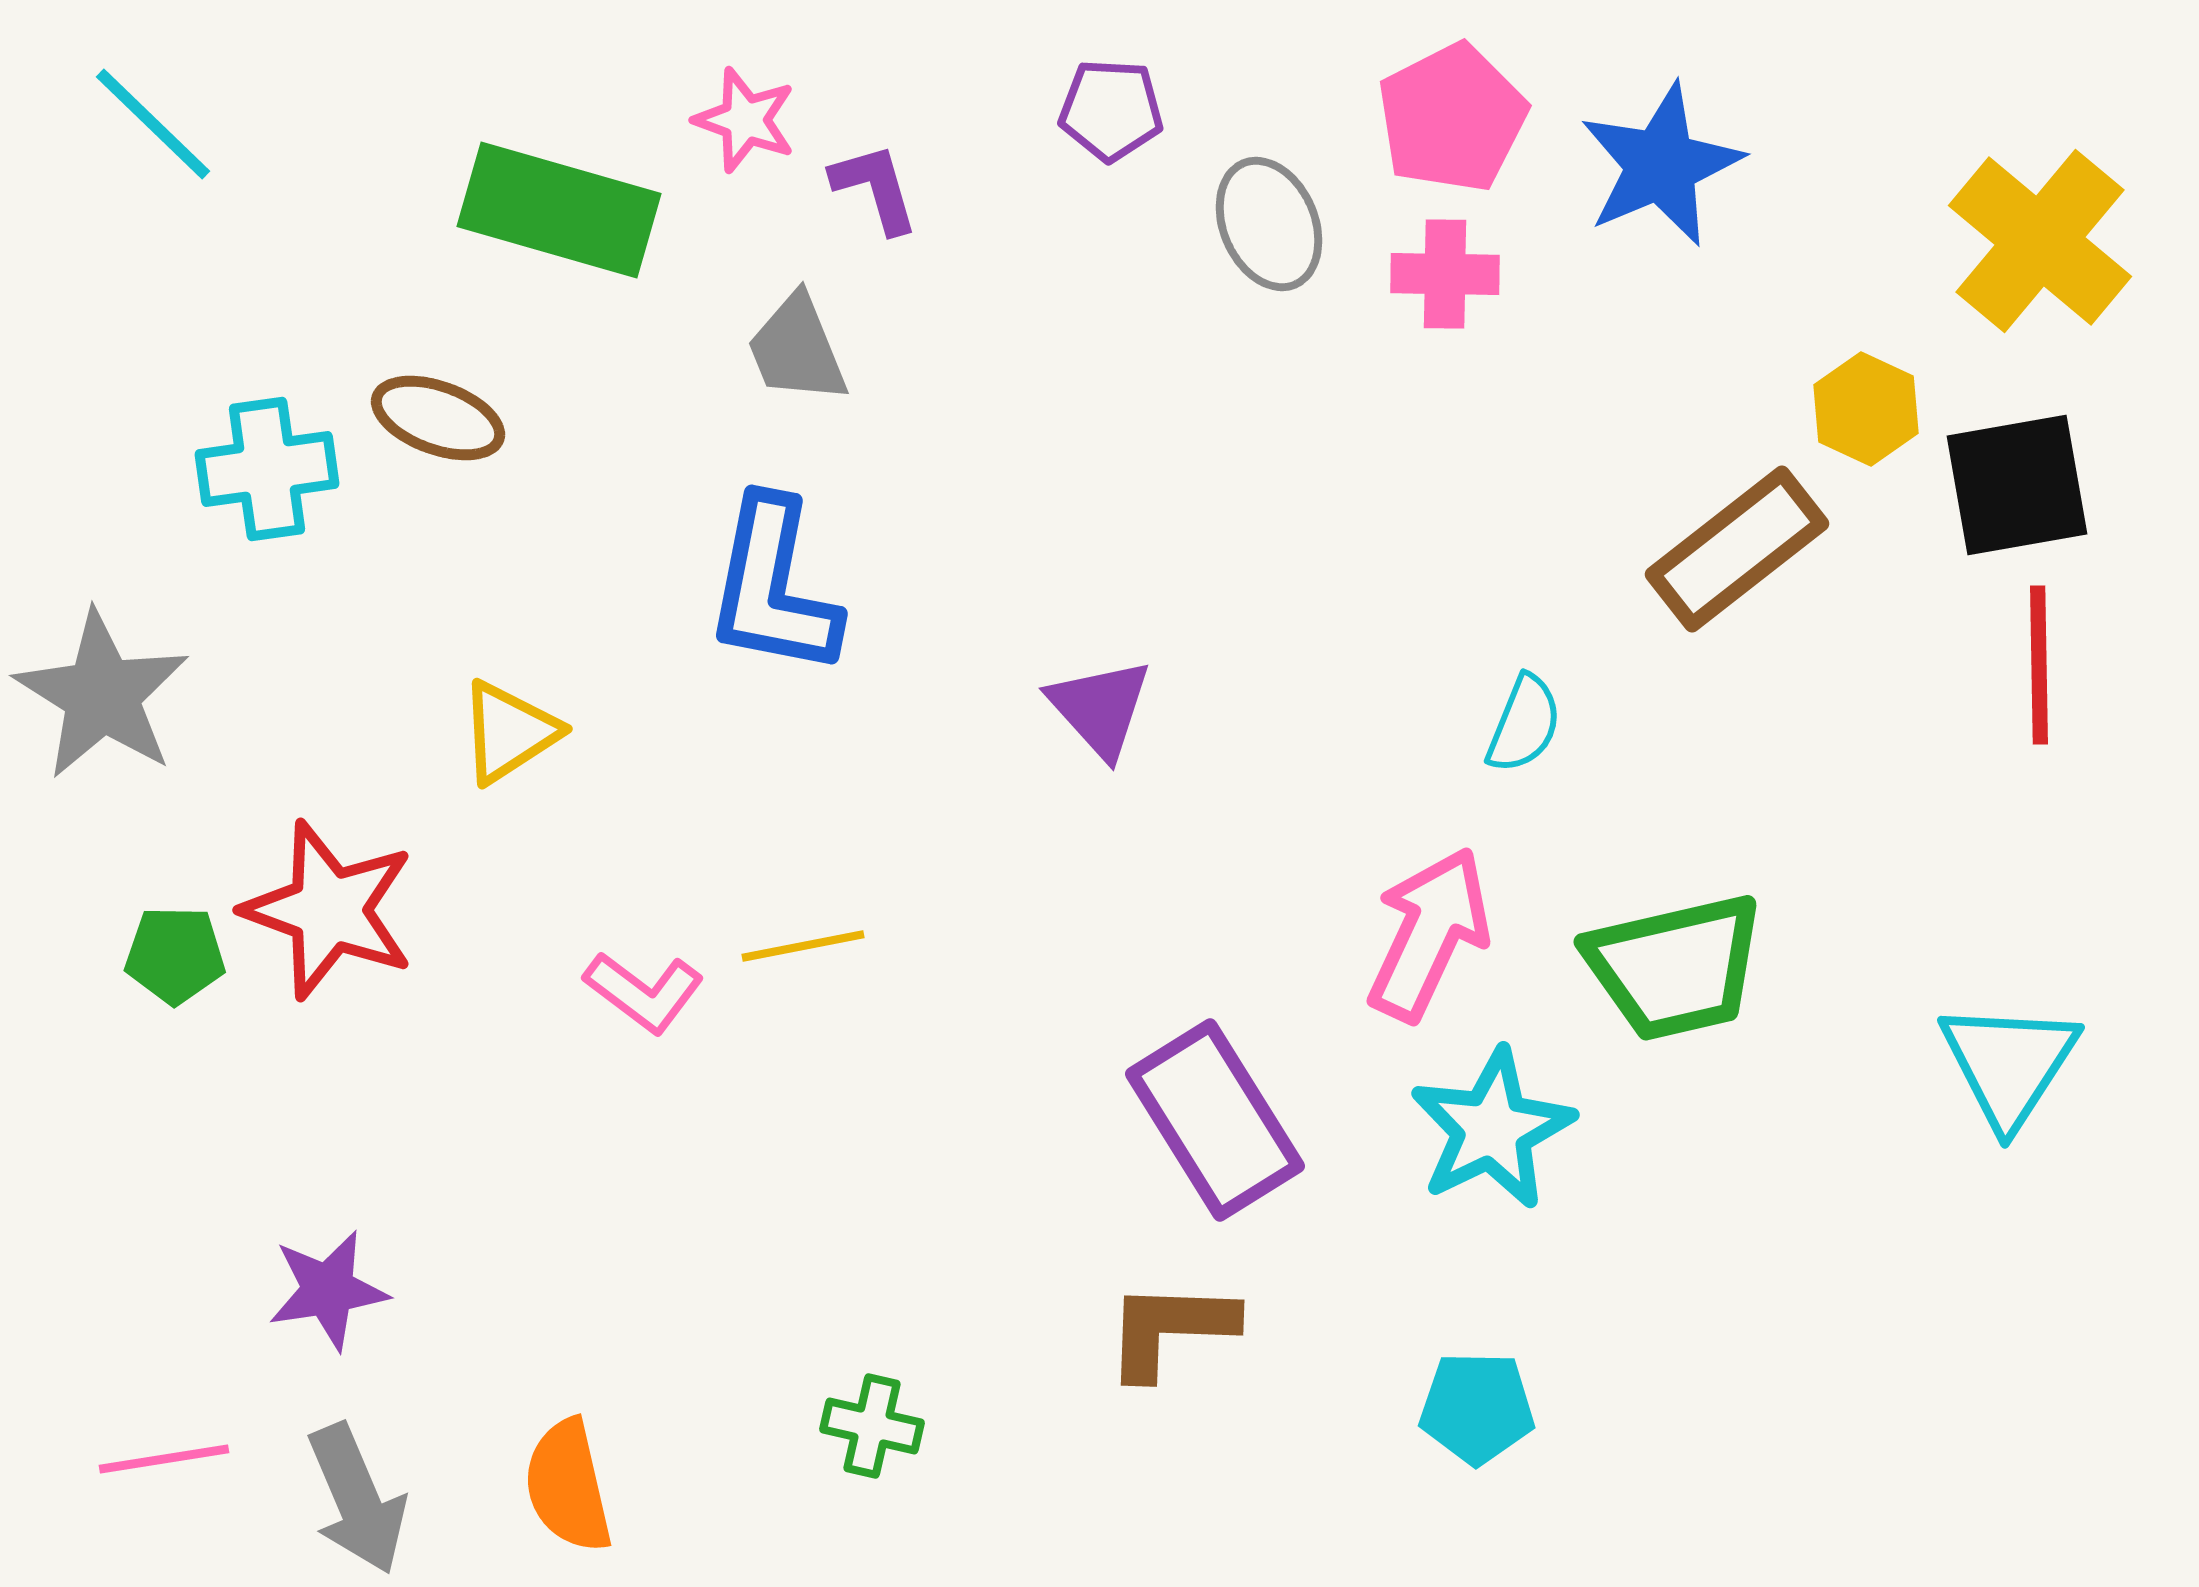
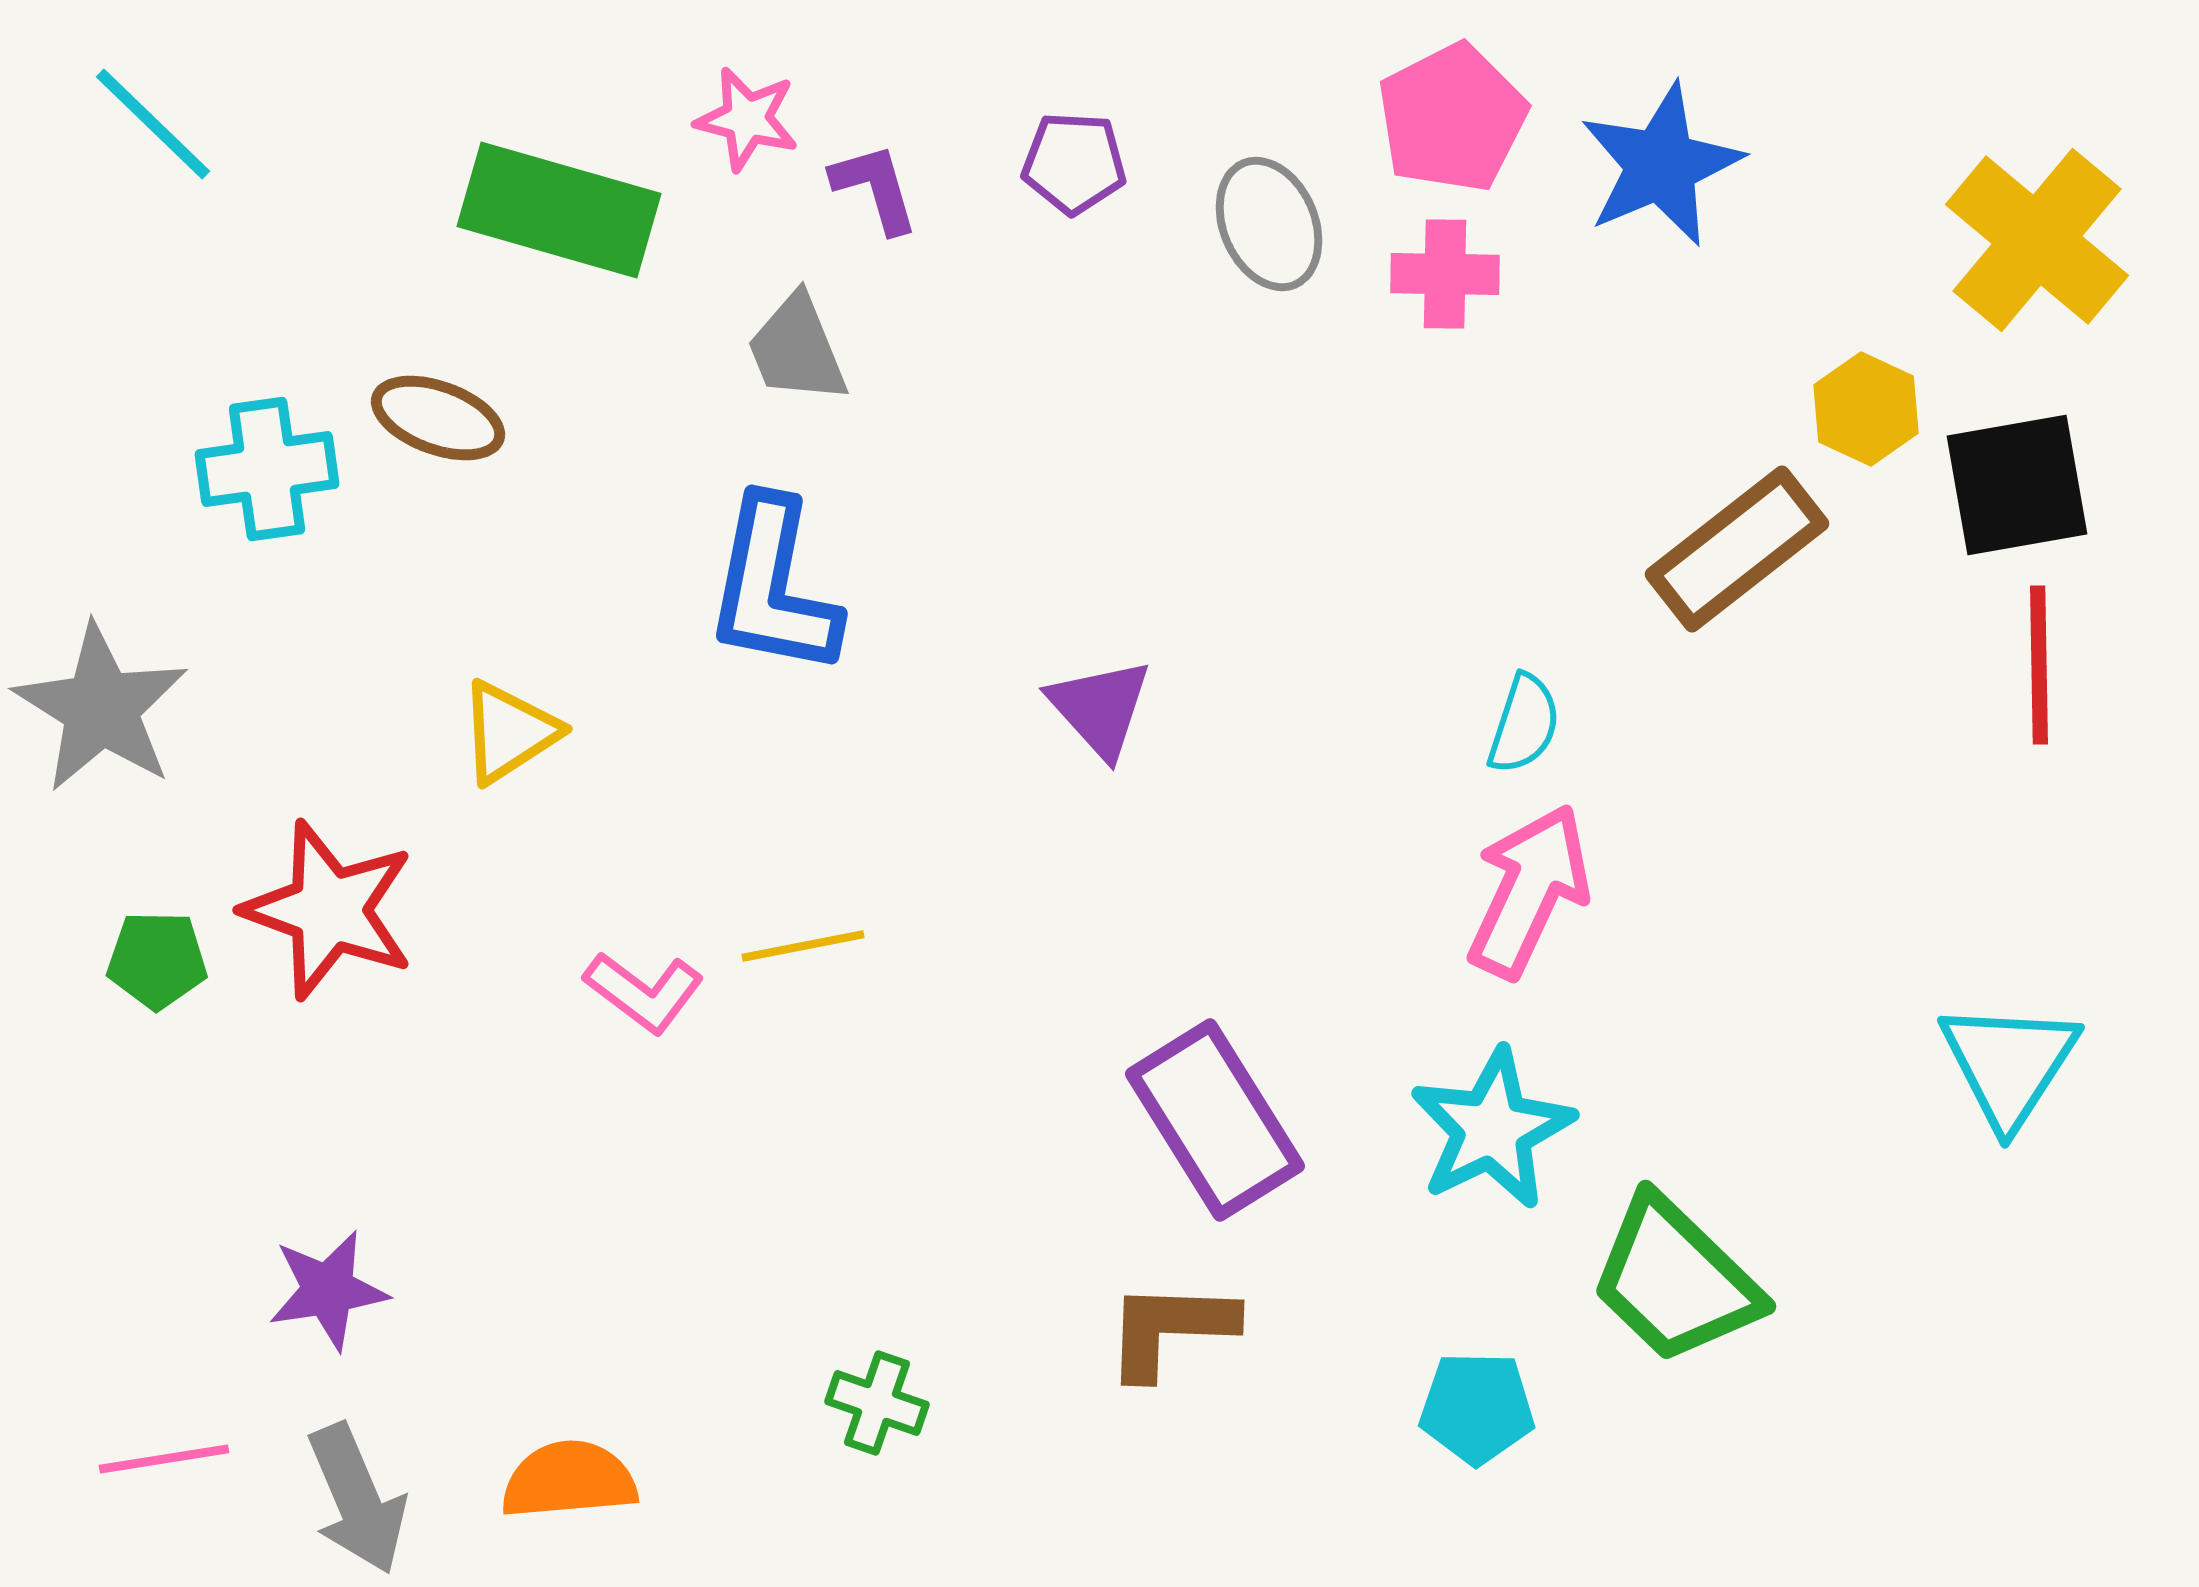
purple pentagon: moved 37 px left, 53 px down
pink star: moved 2 px right, 1 px up; rotated 6 degrees counterclockwise
yellow cross: moved 3 px left, 1 px up
gray star: moved 1 px left, 13 px down
cyan semicircle: rotated 4 degrees counterclockwise
pink arrow: moved 100 px right, 43 px up
green pentagon: moved 18 px left, 5 px down
green trapezoid: moved 313 px down; rotated 57 degrees clockwise
green cross: moved 5 px right, 23 px up; rotated 6 degrees clockwise
orange semicircle: moved 1 px right, 6 px up; rotated 98 degrees clockwise
